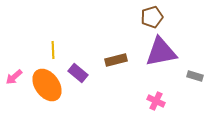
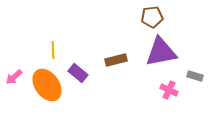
brown pentagon: rotated 10 degrees clockwise
pink cross: moved 13 px right, 11 px up
